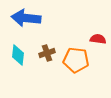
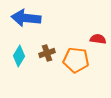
cyan diamond: moved 1 px right, 1 px down; rotated 25 degrees clockwise
